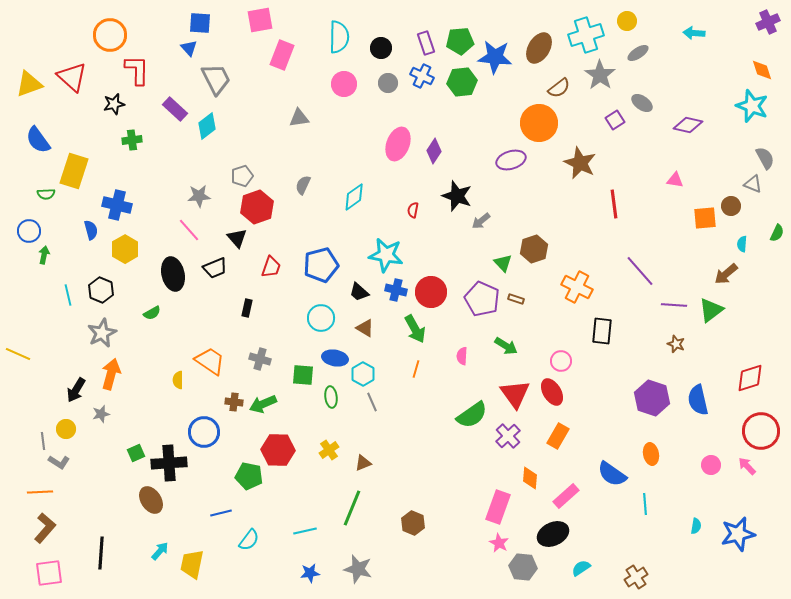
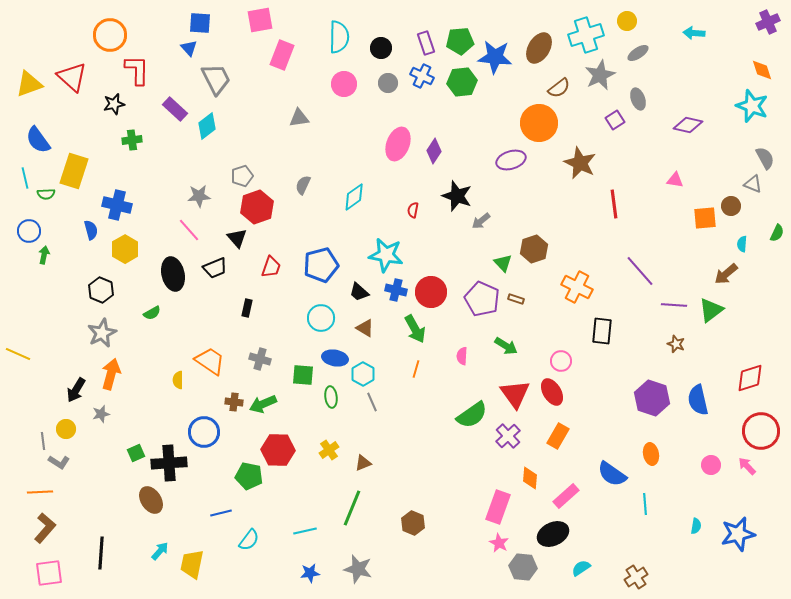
gray star at (600, 75): rotated 12 degrees clockwise
gray ellipse at (642, 103): moved 4 px left, 4 px up; rotated 35 degrees clockwise
cyan line at (68, 295): moved 43 px left, 117 px up
